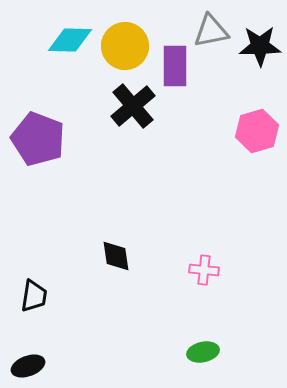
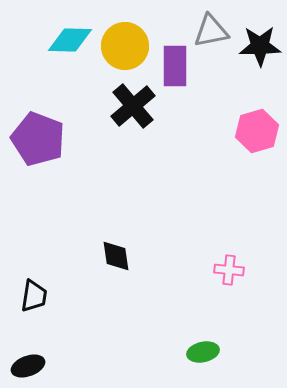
pink cross: moved 25 px right
